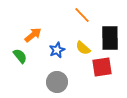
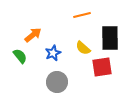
orange line: rotated 60 degrees counterclockwise
blue star: moved 4 px left, 3 px down
